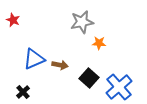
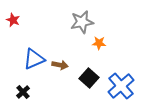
blue cross: moved 2 px right, 1 px up
